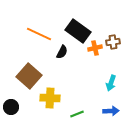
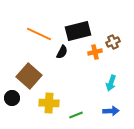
black rectangle: rotated 50 degrees counterclockwise
brown cross: rotated 16 degrees counterclockwise
orange cross: moved 4 px down
yellow cross: moved 1 px left, 5 px down
black circle: moved 1 px right, 9 px up
green line: moved 1 px left, 1 px down
